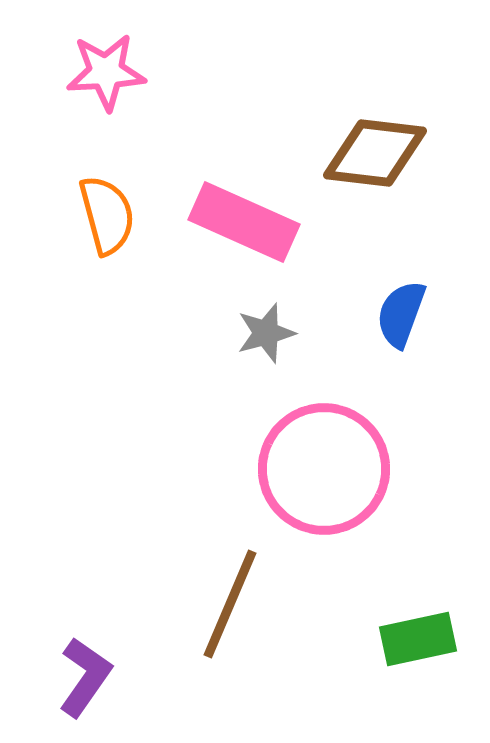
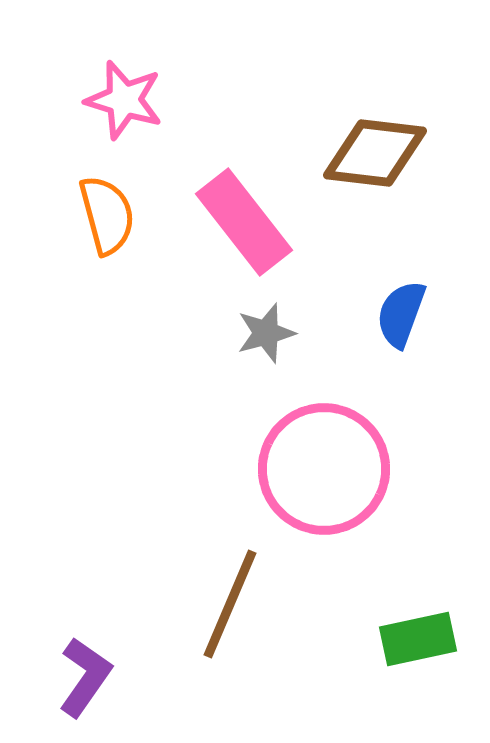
pink star: moved 18 px right, 28 px down; rotated 20 degrees clockwise
pink rectangle: rotated 28 degrees clockwise
